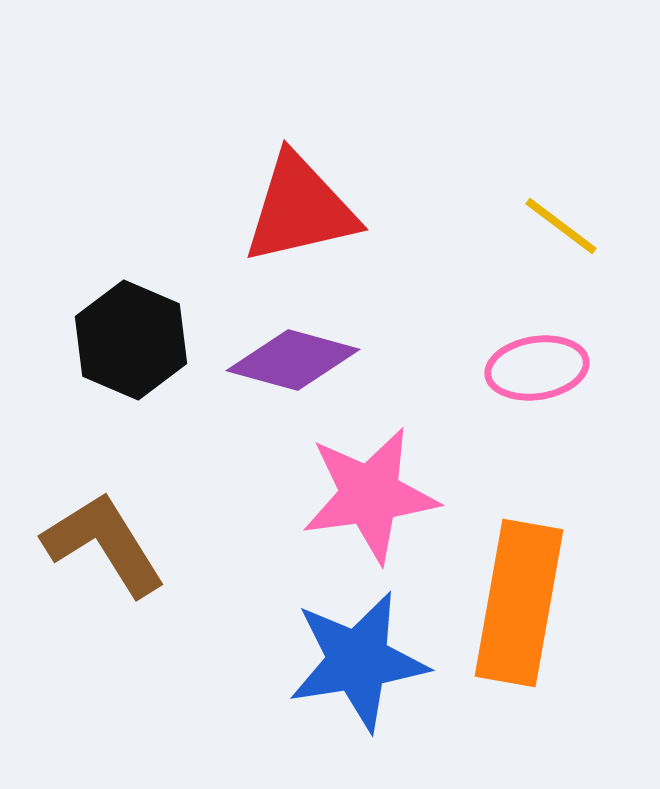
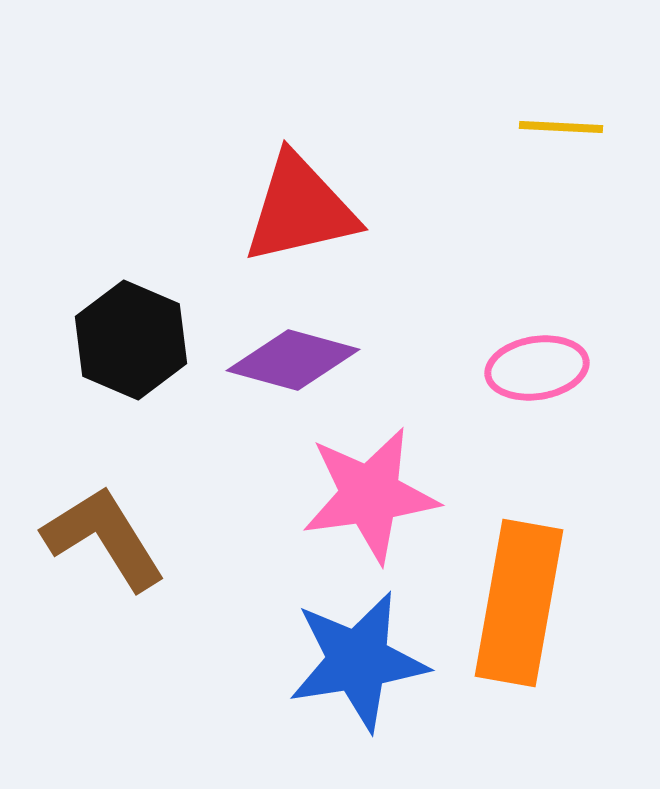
yellow line: moved 99 px up; rotated 34 degrees counterclockwise
brown L-shape: moved 6 px up
